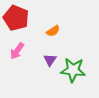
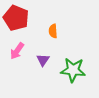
orange semicircle: rotated 120 degrees clockwise
purple triangle: moved 7 px left
